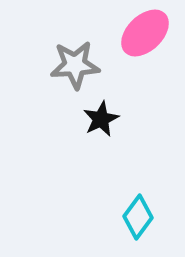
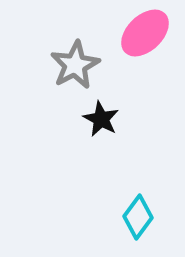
gray star: rotated 24 degrees counterclockwise
black star: rotated 18 degrees counterclockwise
